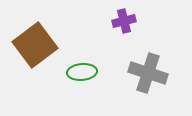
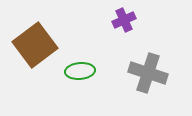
purple cross: moved 1 px up; rotated 10 degrees counterclockwise
green ellipse: moved 2 px left, 1 px up
